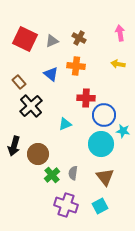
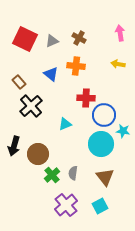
purple cross: rotated 30 degrees clockwise
